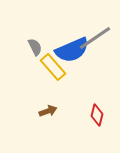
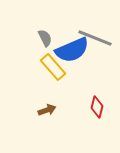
gray line: rotated 56 degrees clockwise
gray semicircle: moved 10 px right, 9 px up
brown arrow: moved 1 px left, 1 px up
red diamond: moved 8 px up
